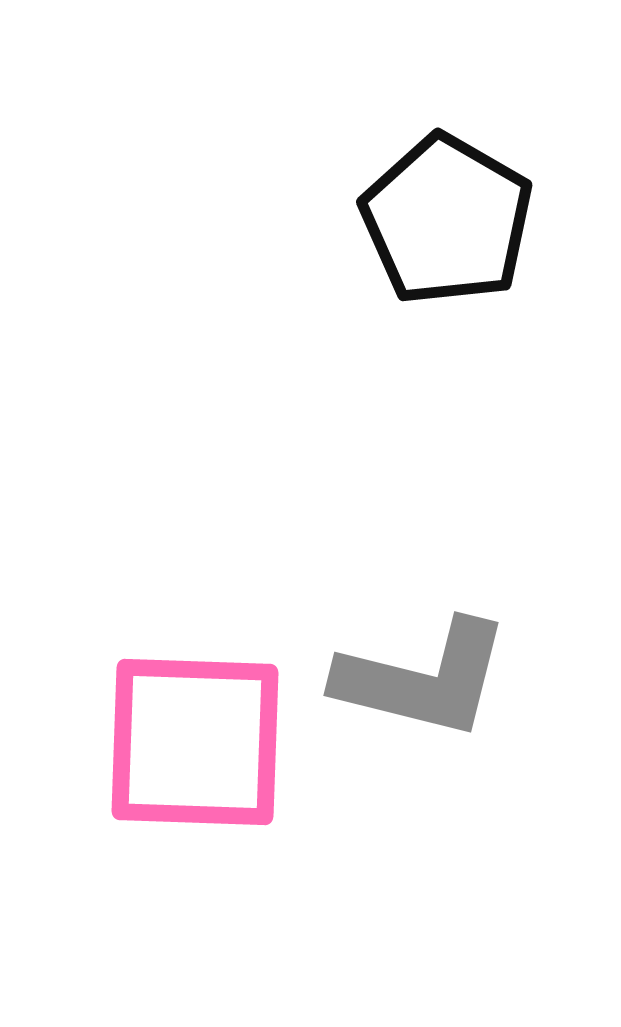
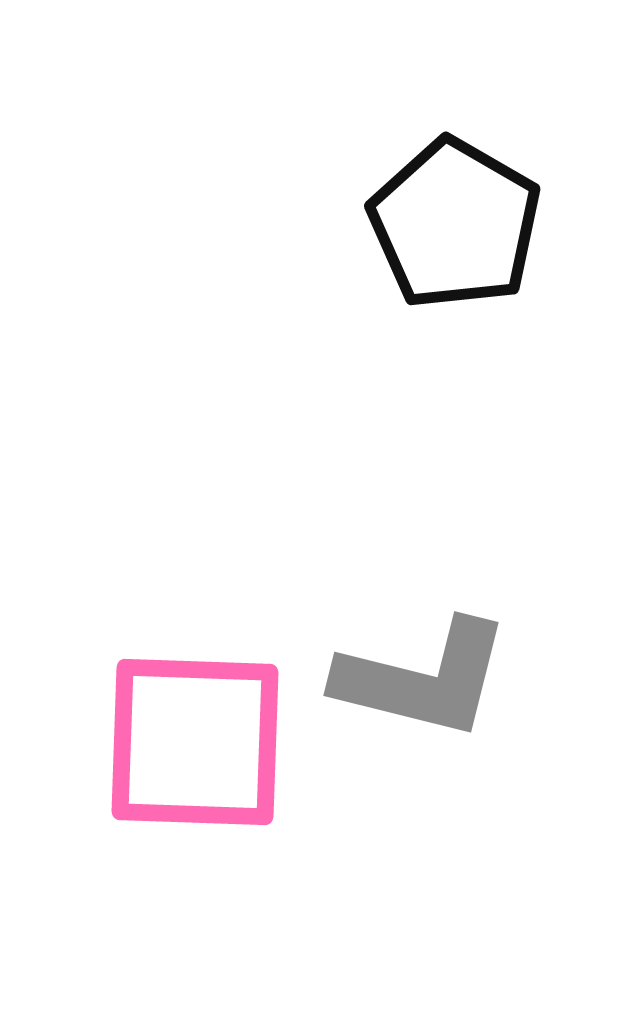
black pentagon: moved 8 px right, 4 px down
